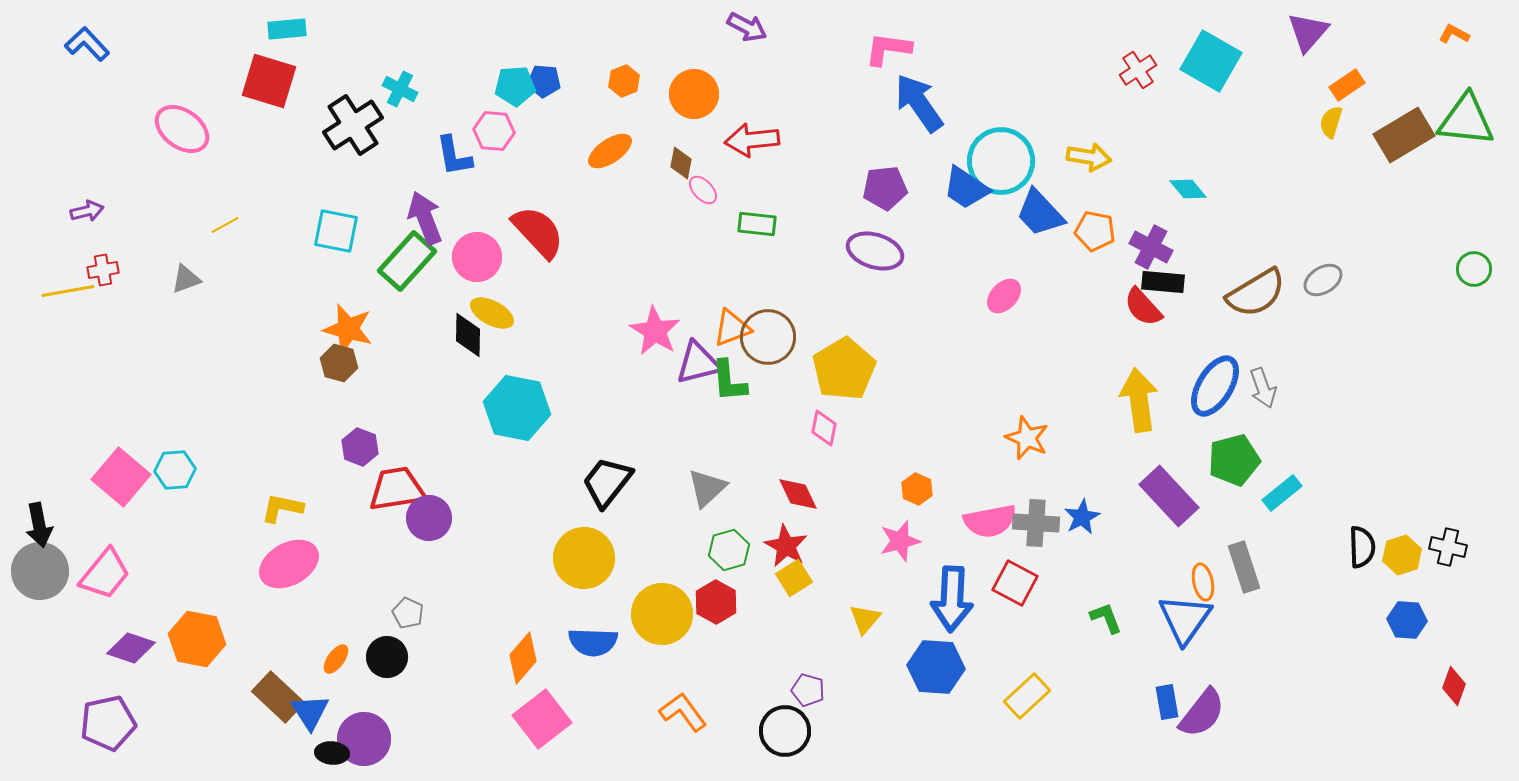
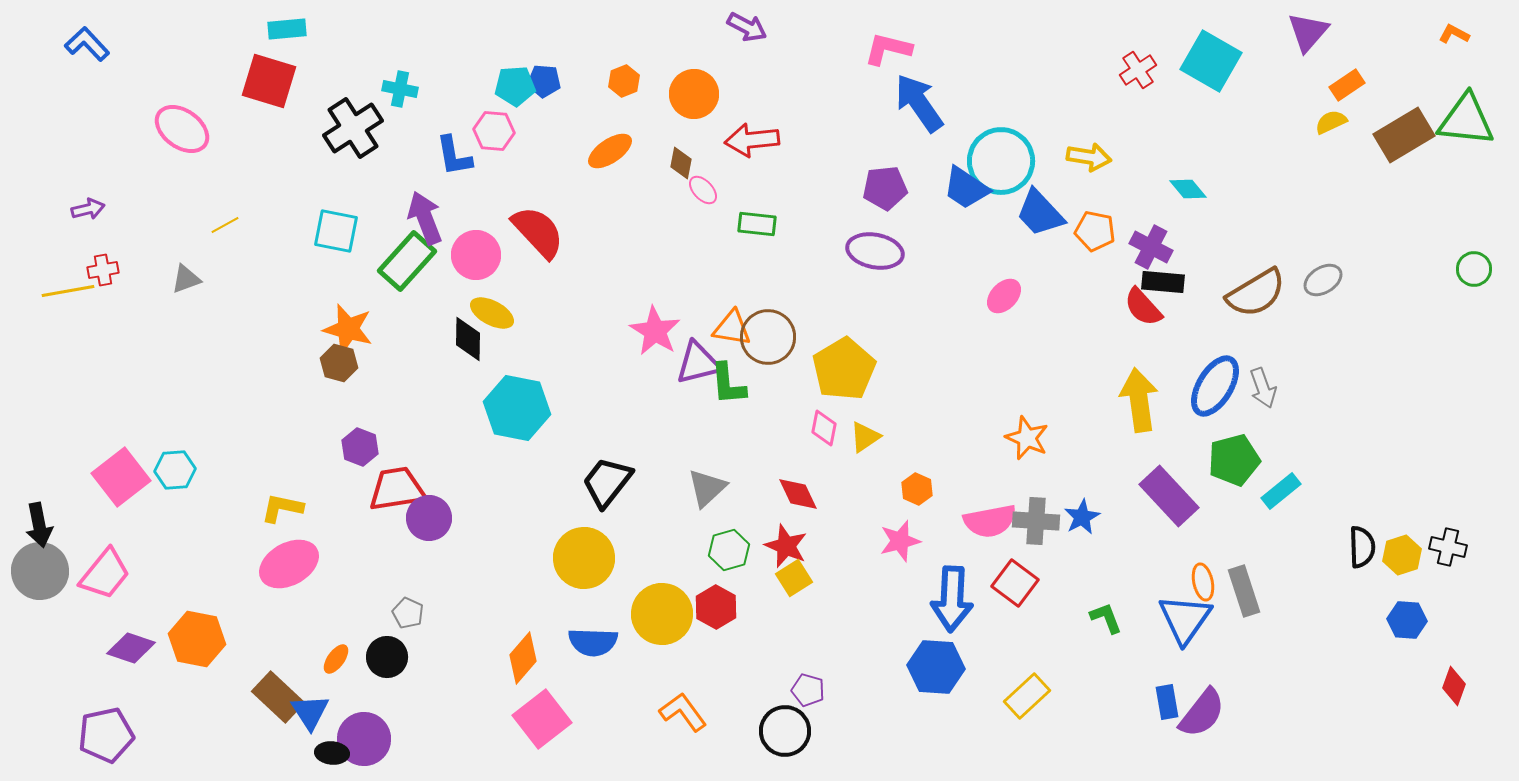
pink L-shape at (888, 49): rotated 6 degrees clockwise
cyan cross at (400, 89): rotated 16 degrees counterclockwise
yellow semicircle at (1331, 122): rotated 48 degrees clockwise
black cross at (353, 125): moved 3 px down
purple arrow at (87, 211): moved 1 px right, 2 px up
purple ellipse at (875, 251): rotated 6 degrees counterclockwise
pink circle at (477, 257): moved 1 px left, 2 px up
orange triangle at (732, 328): rotated 30 degrees clockwise
black diamond at (468, 335): moved 4 px down
green L-shape at (729, 381): moved 1 px left, 3 px down
pink square at (121, 477): rotated 12 degrees clockwise
cyan rectangle at (1282, 493): moved 1 px left, 2 px up
gray cross at (1036, 523): moved 2 px up
red star at (786, 546): rotated 6 degrees counterclockwise
gray rectangle at (1244, 567): moved 24 px down
red square at (1015, 583): rotated 9 degrees clockwise
red hexagon at (716, 602): moved 5 px down
yellow triangle at (865, 619): moved 182 px up; rotated 16 degrees clockwise
purple pentagon at (108, 723): moved 2 px left, 12 px down
